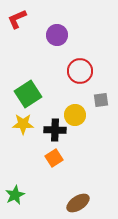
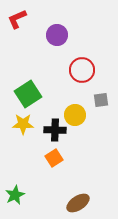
red circle: moved 2 px right, 1 px up
